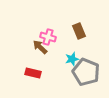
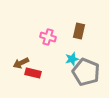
brown rectangle: rotated 35 degrees clockwise
brown arrow: moved 19 px left, 16 px down; rotated 70 degrees counterclockwise
